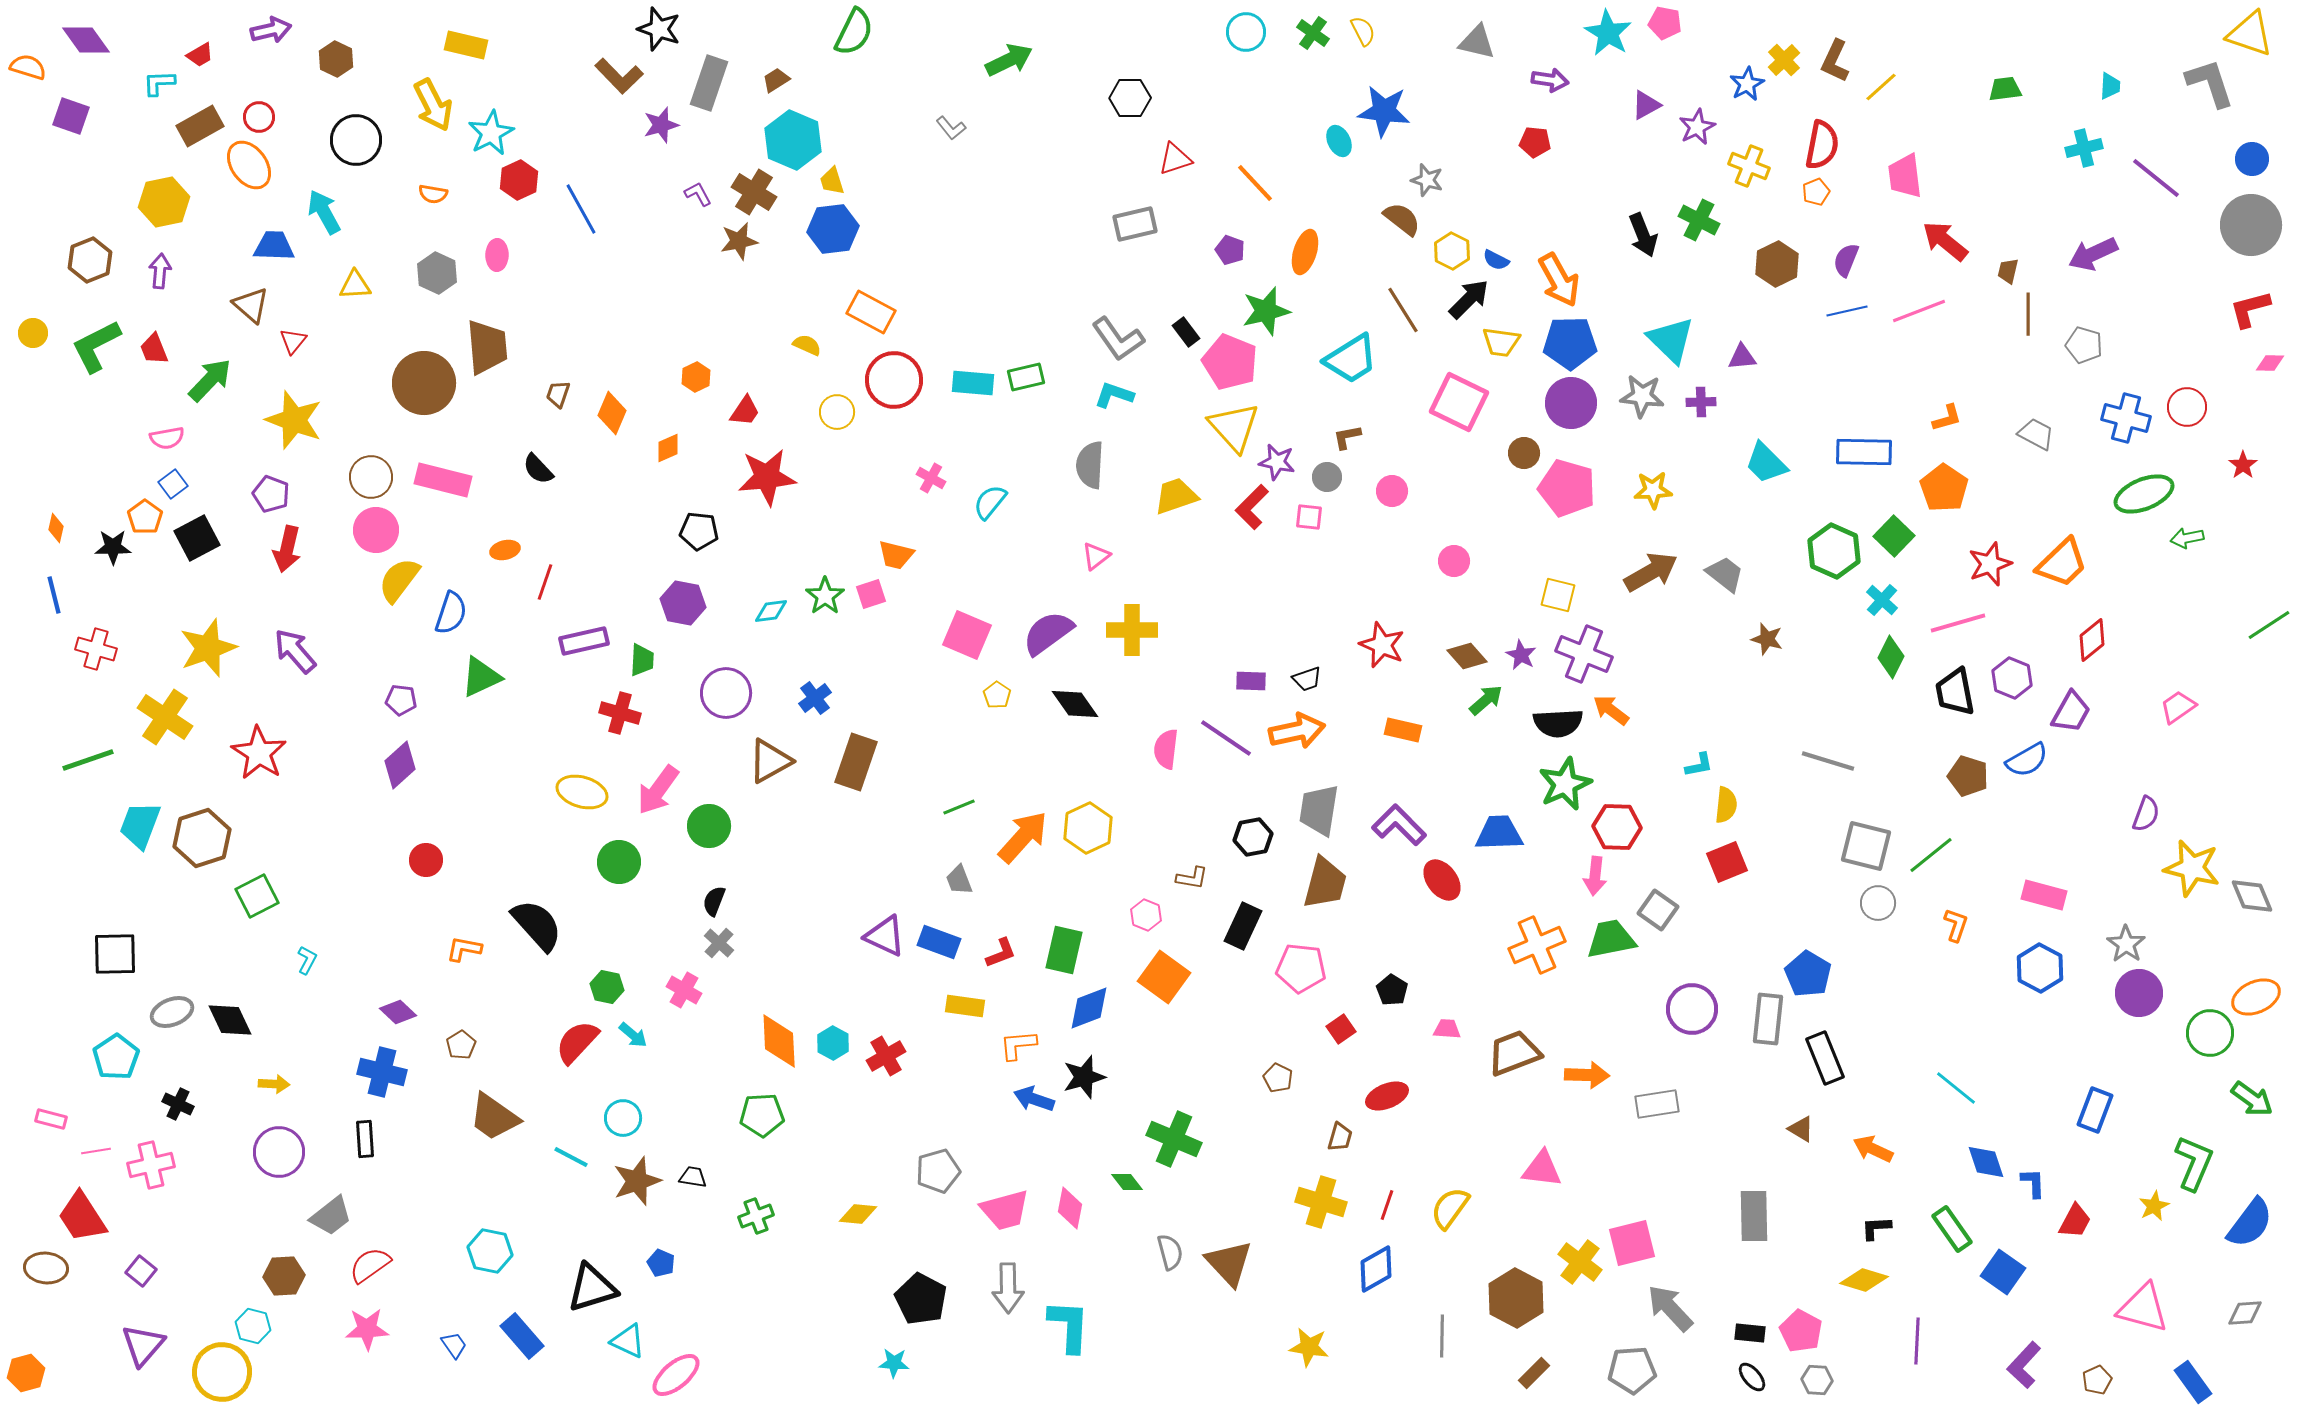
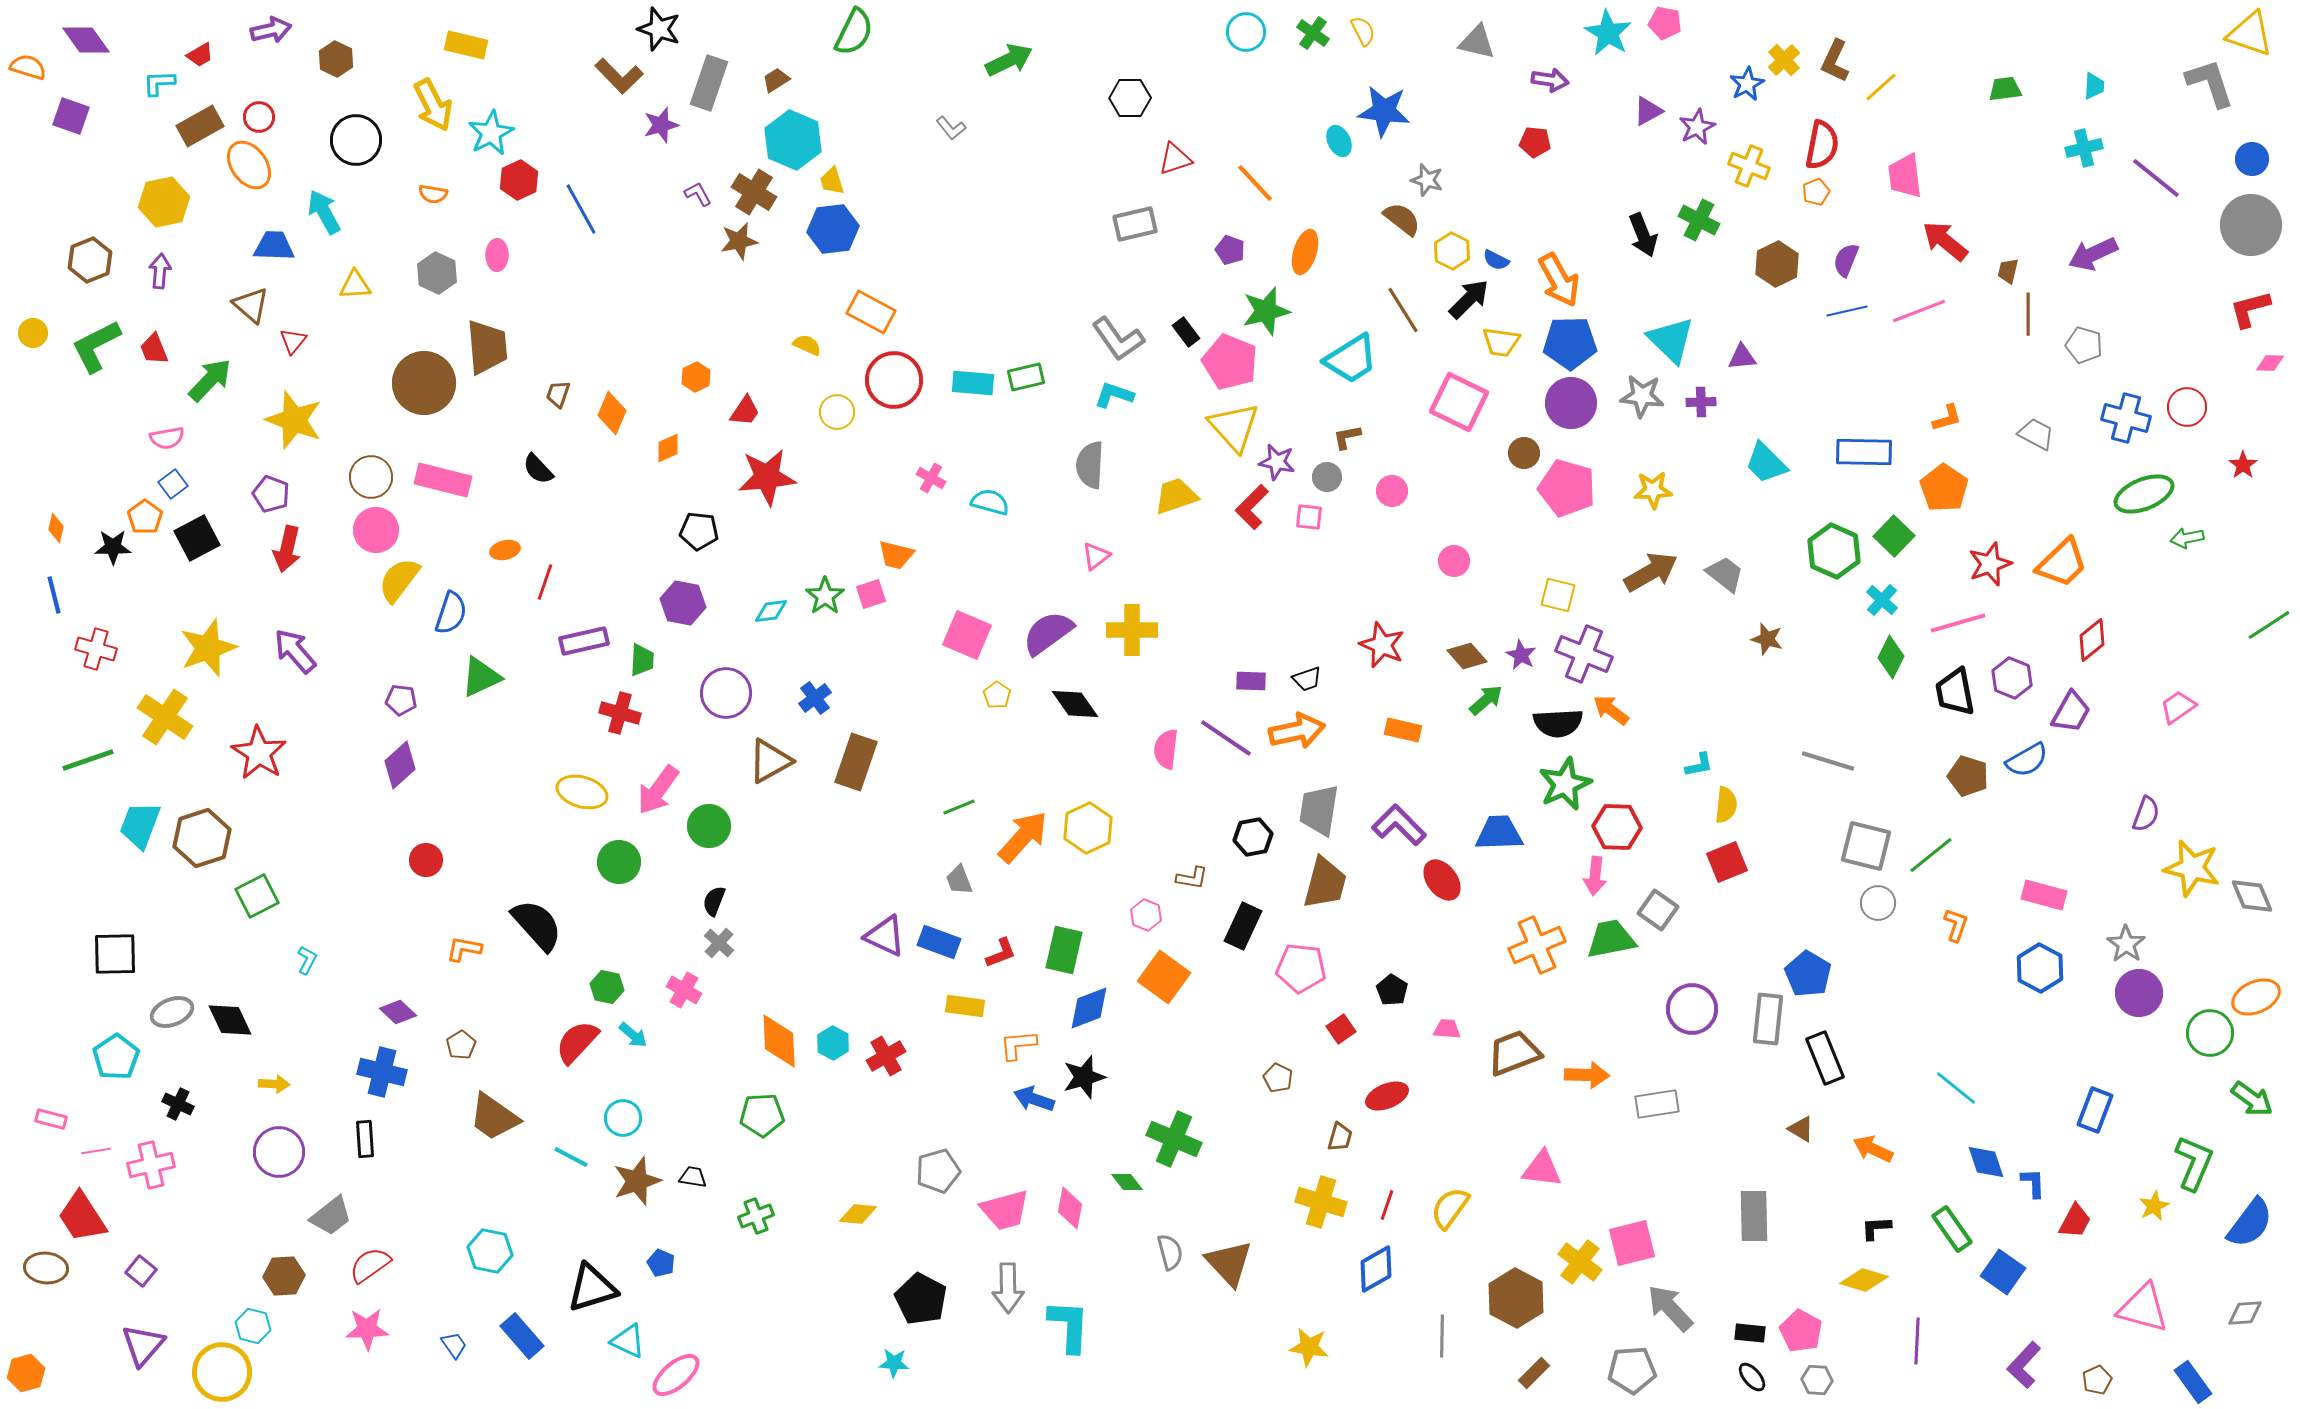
cyan trapezoid at (2110, 86): moved 16 px left
purple triangle at (1646, 105): moved 2 px right, 6 px down
cyan semicircle at (990, 502): rotated 66 degrees clockwise
